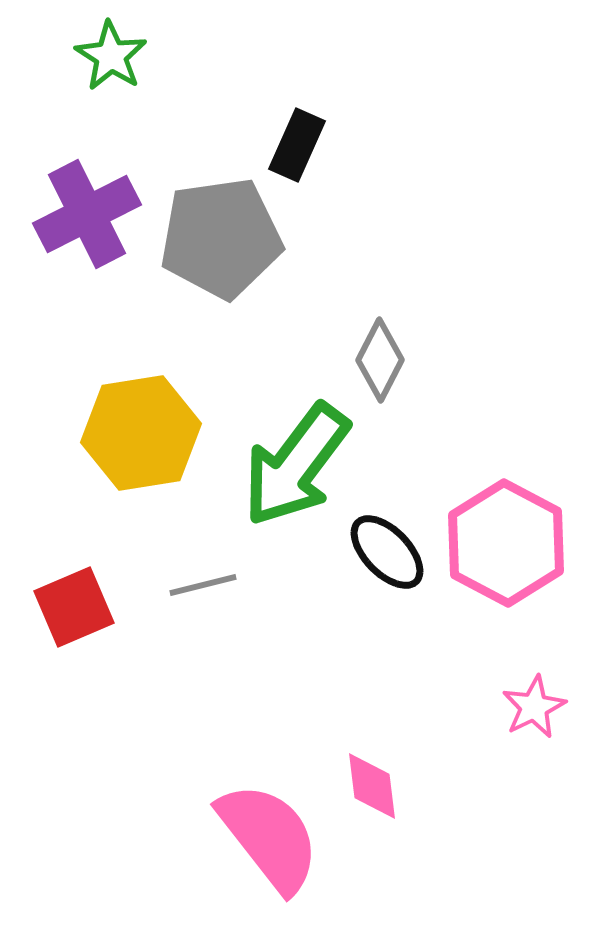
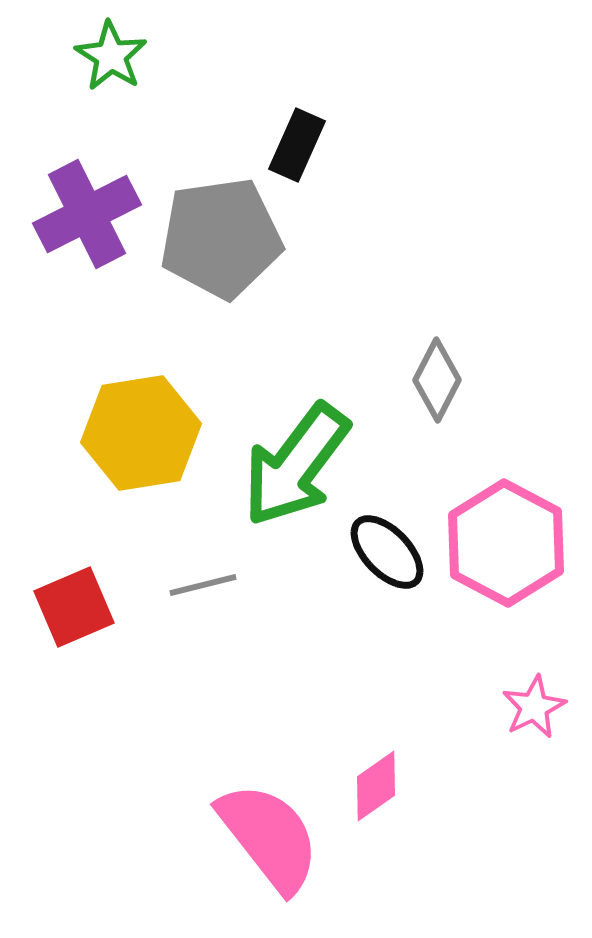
gray diamond: moved 57 px right, 20 px down
pink diamond: moved 4 px right; rotated 62 degrees clockwise
